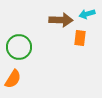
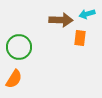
orange semicircle: moved 1 px right
